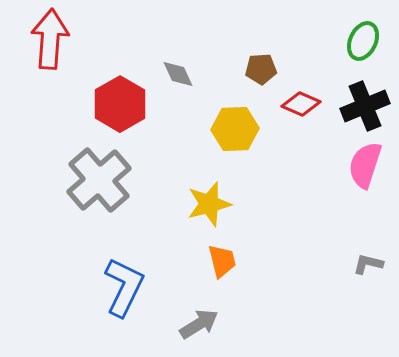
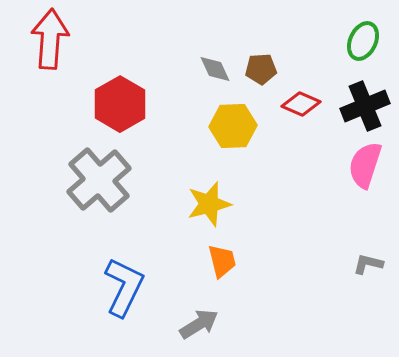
gray diamond: moved 37 px right, 5 px up
yellow hexagon: moved 2 px left, 3 px up
